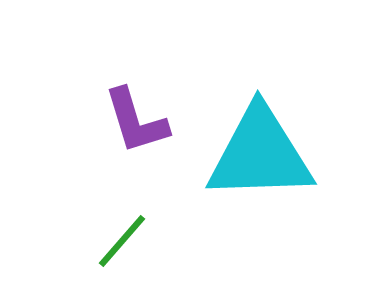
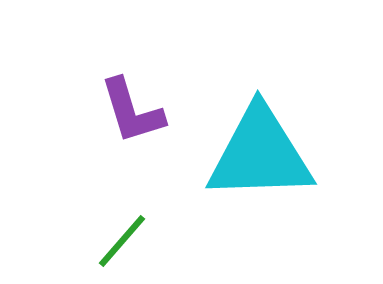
purple L-shape: moved 4 px left, 10 px up
